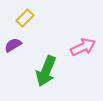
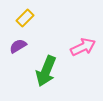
purple semicircle: moved 5 px right, 1 px down
